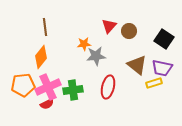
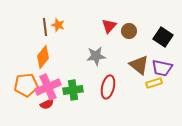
black square: moved 1 px left, 2 px up
orange star: moved 26 px left, 19 px up; rotated 24 degrees clockwise
orange diamond: moved 2 px right
brown triangle: moved 2 px right
orange pentagon: moved 3 px right
